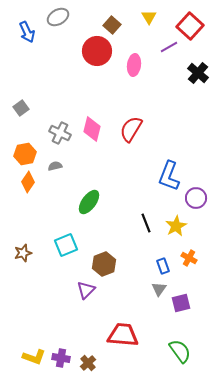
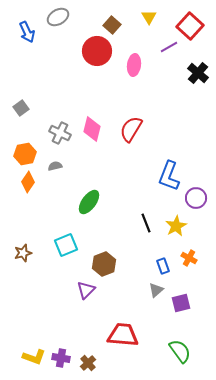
gray triangle: moved 3 px left, 1 px down; rotated 14 degrees clockwise
